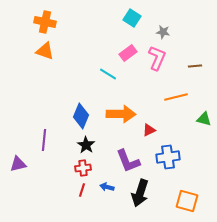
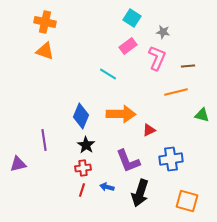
pink rectangle: moved 7 px up
brown line: moved 7 px left
orange line: moved 5 px up
green triangle: moved 2 px left, 4 px up
purple line: rotated 15 degrees counterclockwise
blue cross: moved 3 px right, 2 px down
